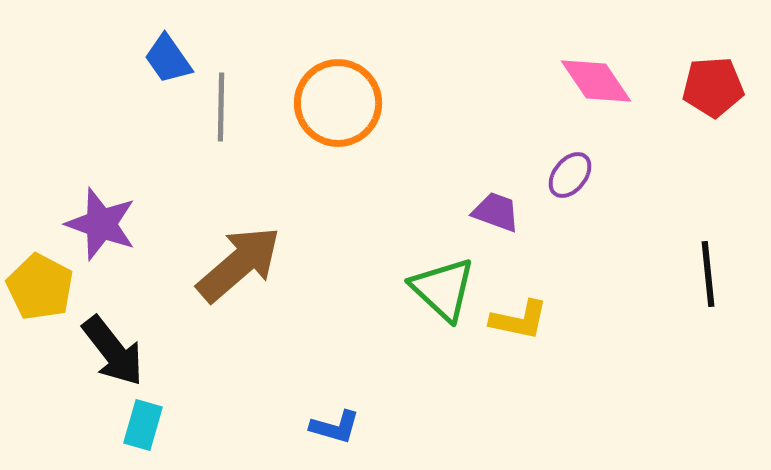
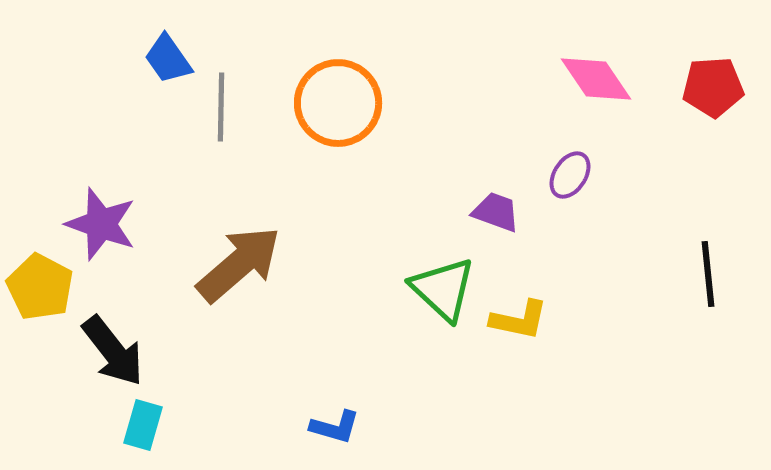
pink diamond: moved 2 px up
purple ellipse: rotated 6 degrees counterclockwise
